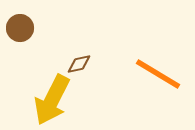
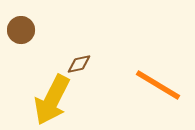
brown circle: moved 1 px right, 2 px down
orange line: moved 11 px down
